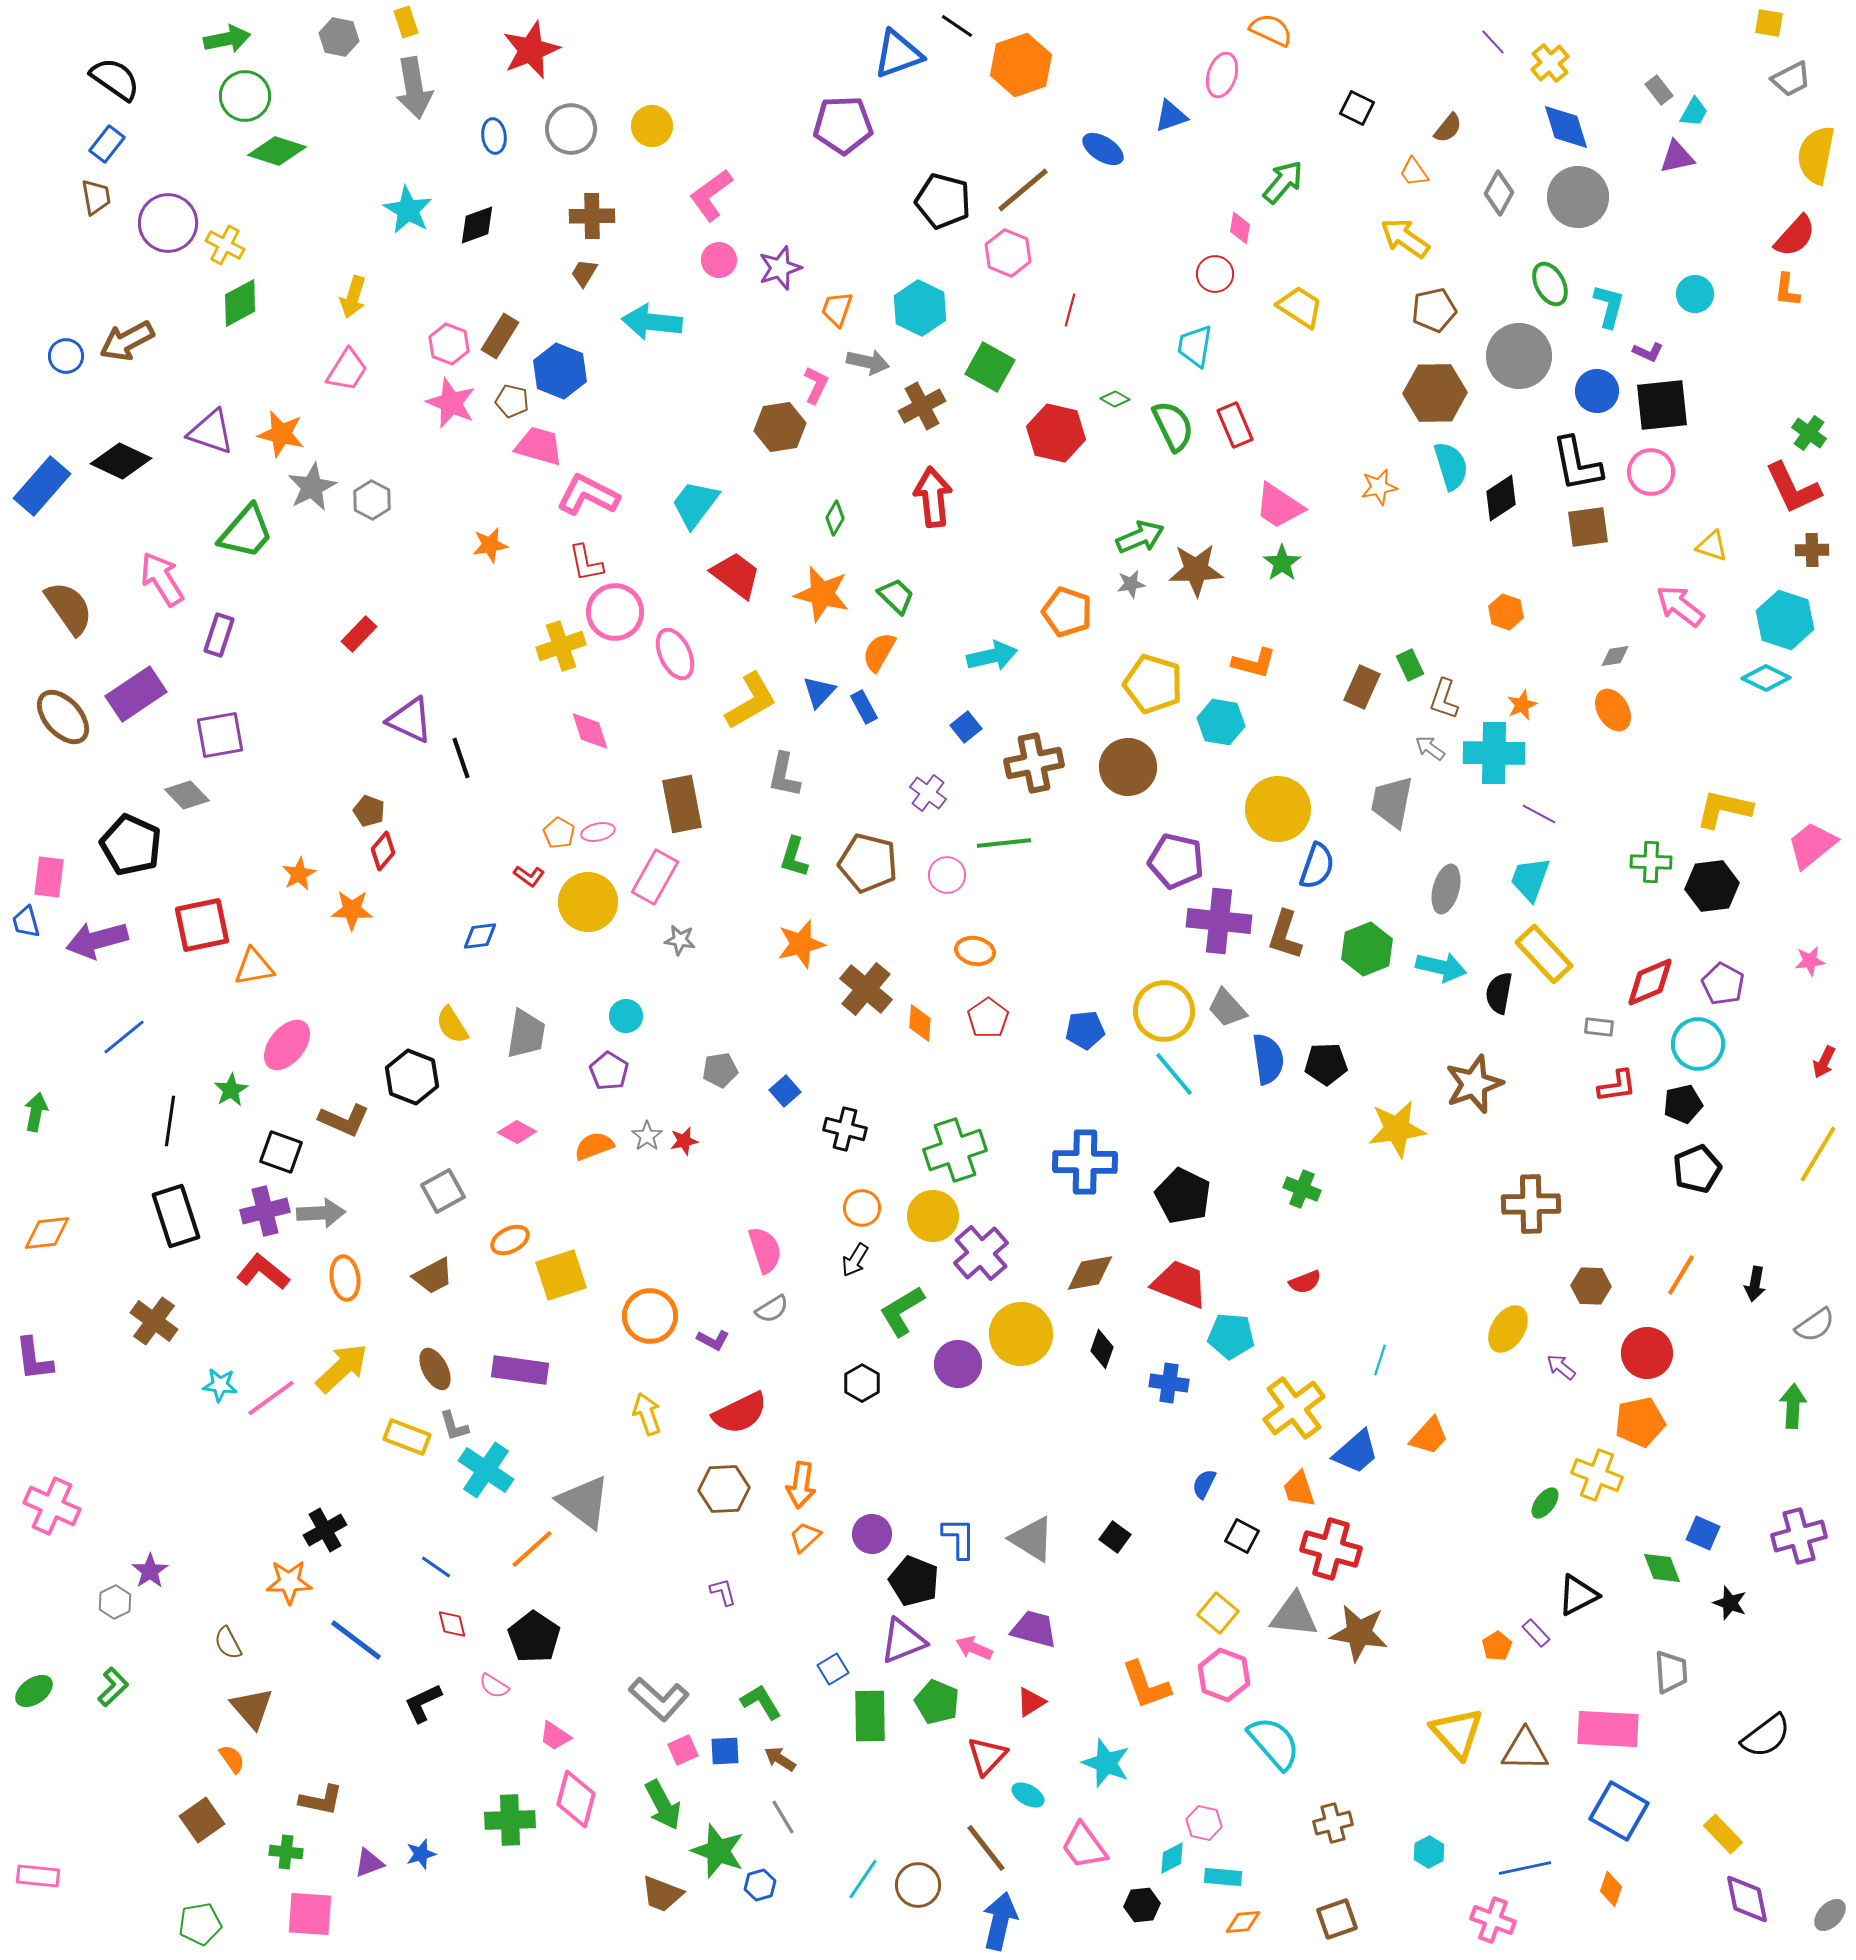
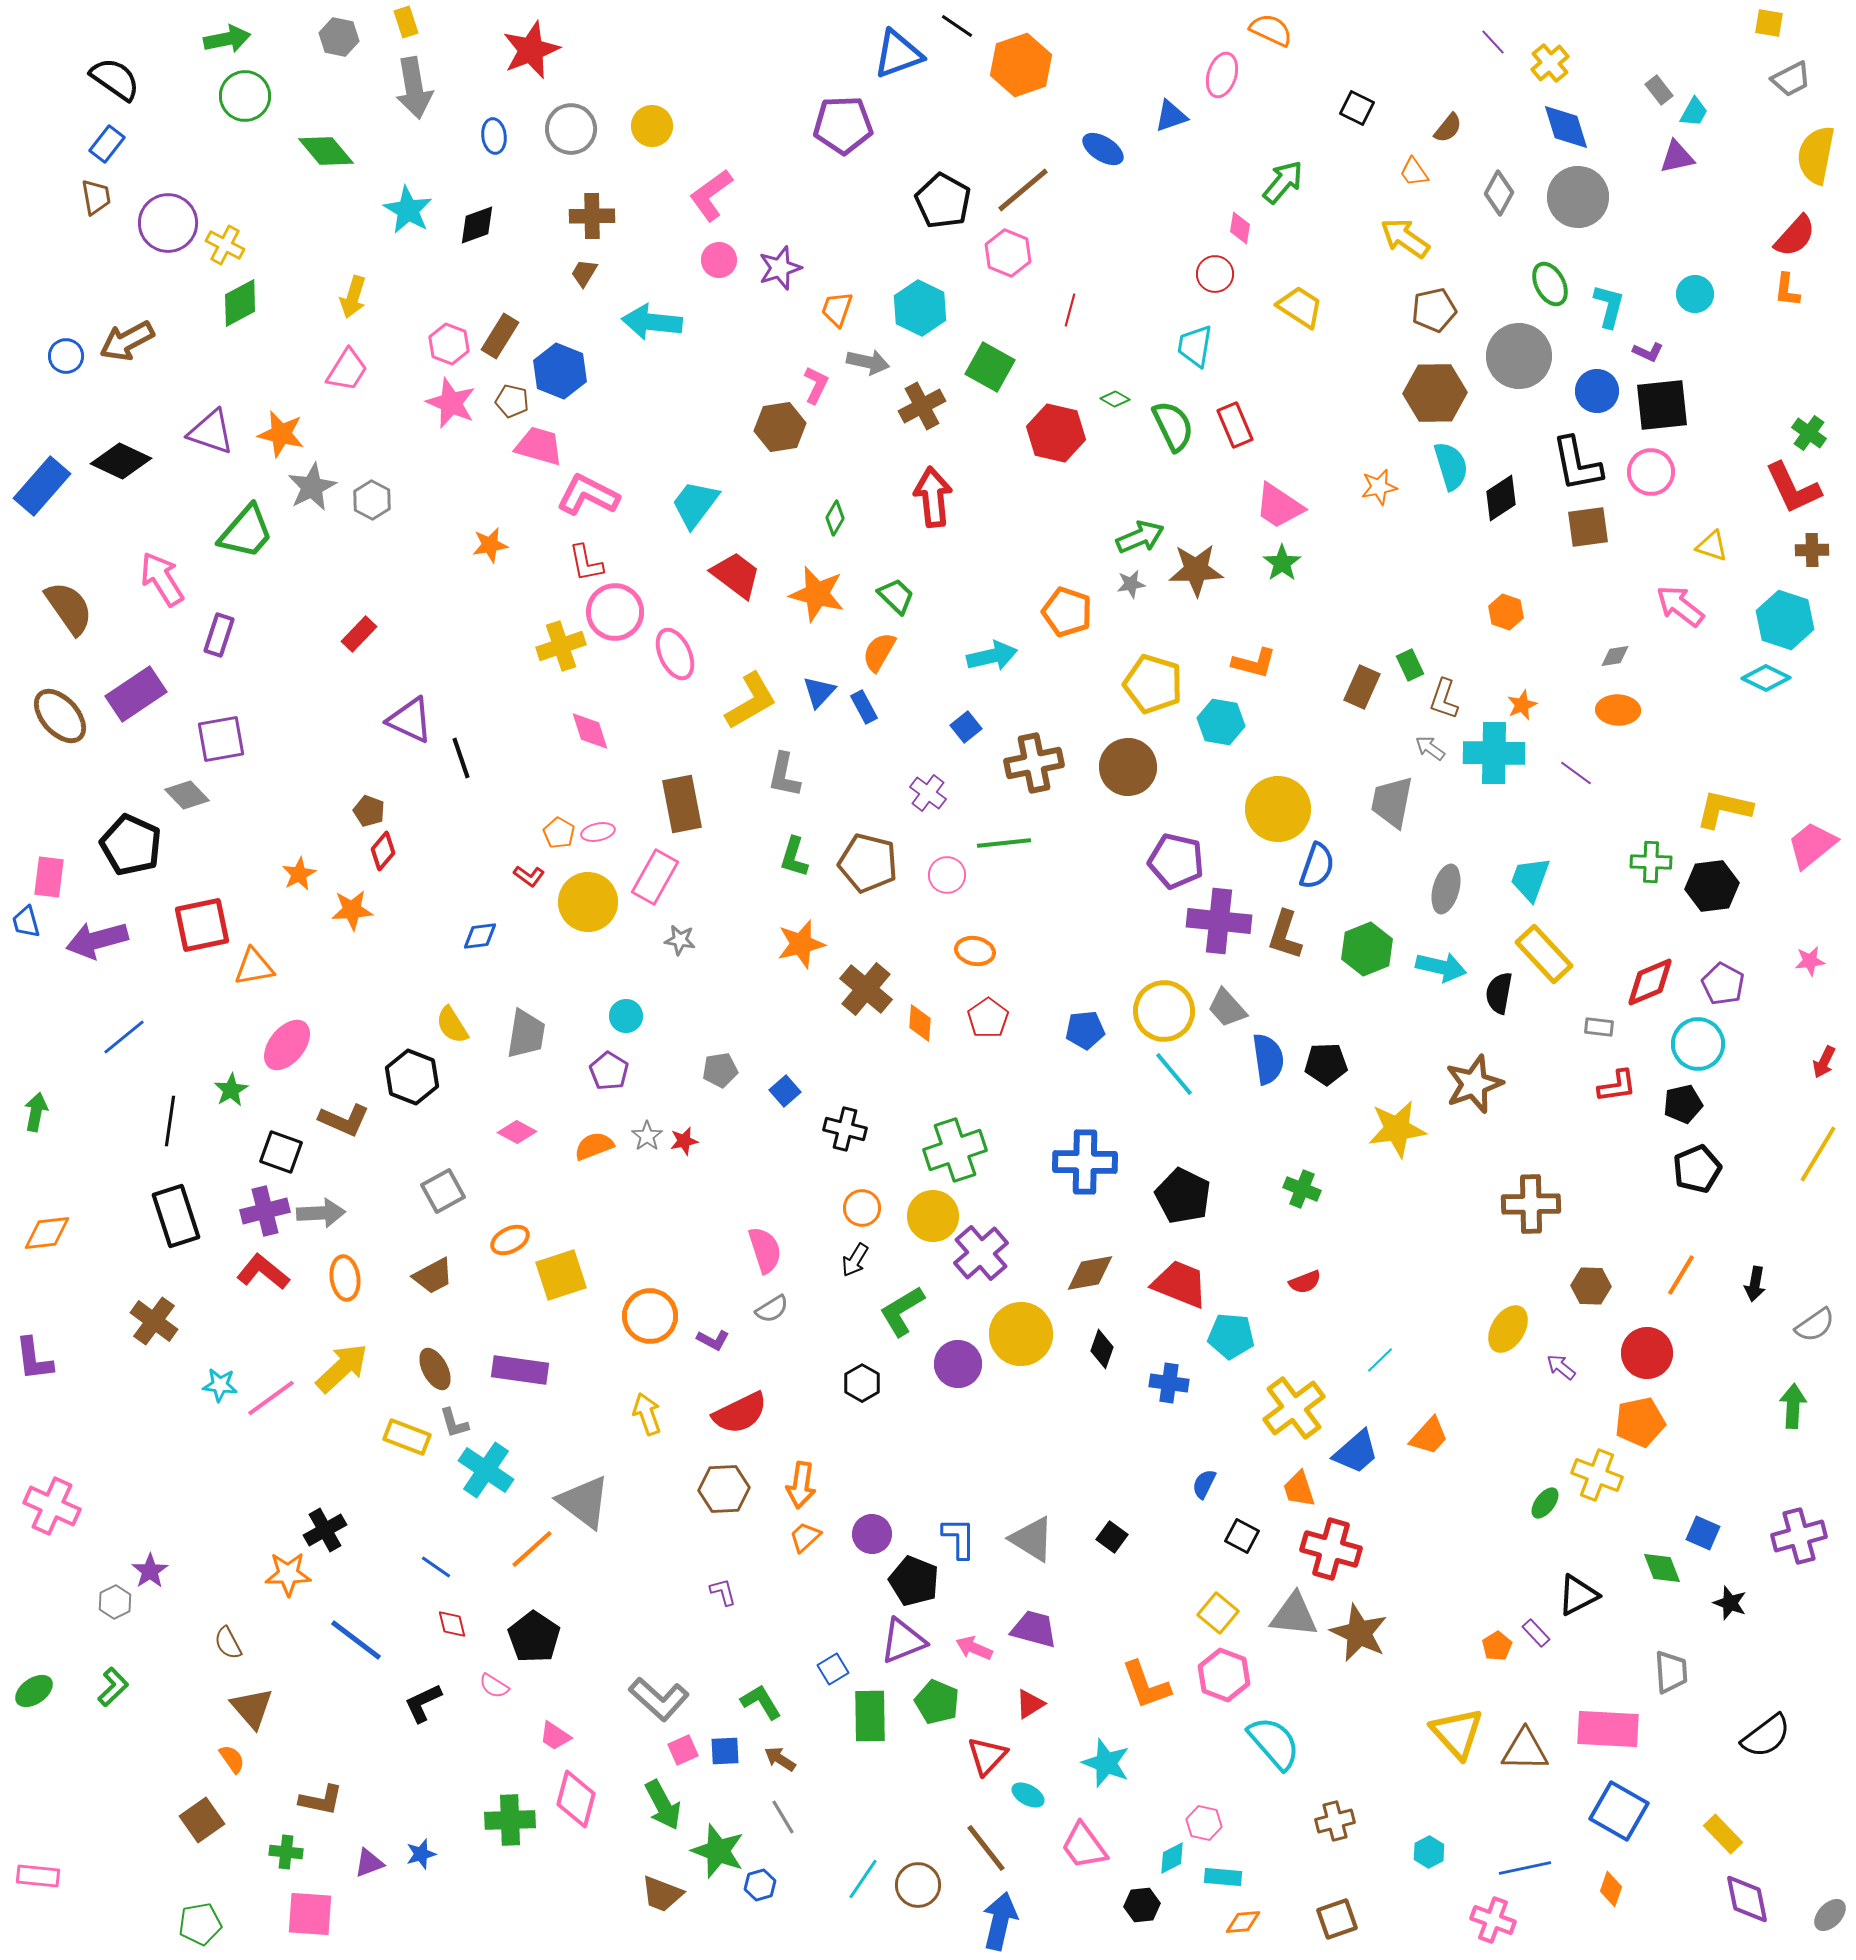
green diamond at (277, 151): moved 49 px right; rotated 32 degrees clockwise
black pentagon at (943, 201): rotated 14 degrees clockwise
orange star at (822, 594): moved 5 px left
orange ellipse at (1613, 710): moved 5 px right; rotated 57 degrees counterclockwise
brown ellipse at (63, 717): moved 3 px left, 1 px up
purple square at (220, 735): moved 1 px right, 4 px down
purple line at (1539, 814): moved 37 px right, 41 px up; rotated 8 degrees clockwise
orange star at (352, 910): rotated 6 degrees counterclockwise
cyan line at (1380, 1360): rotated 28 degrees clockwise
gray L-shape at (454, 1426): moved 3 px up
black square at (1115, 1537): moved 3 px left
orange star at (289, 1582): moved 1 px left, 8 px up
brown star at (1359, 1633): rotated 16 degrees clockwise
red triangle at (1031, 1702): moved 1 px left, 2 px down
brown cross at (1333, 1823): moved 2 px right, 2 px up
